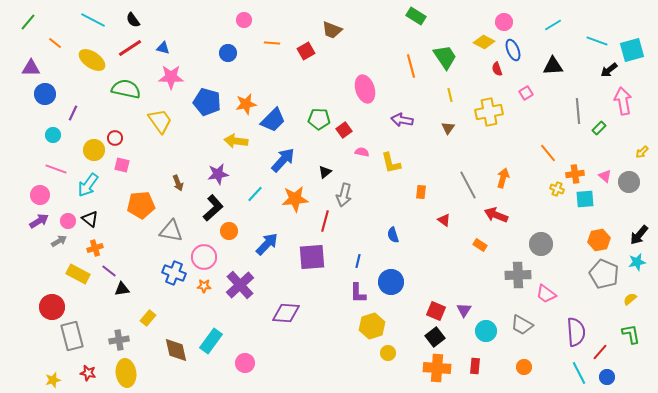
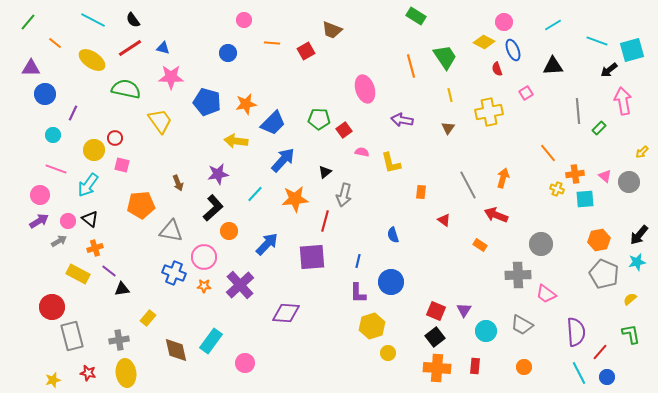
blue trapezoid at (273, 120): moved 3 px down
